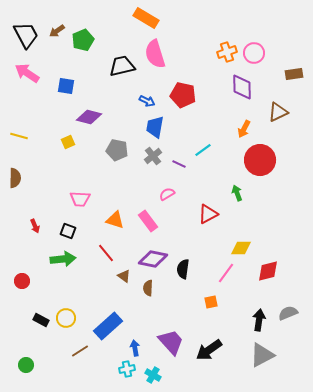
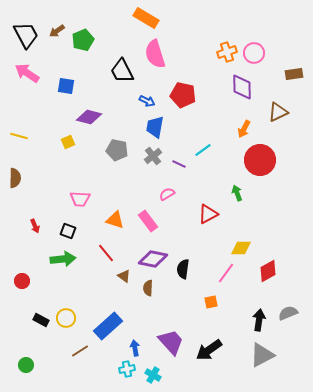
black trapezoid at (122, 66): moved 5 px down; rotated 104 degrees counterclockwise
red diamond at (268, 271): rotated 15 degrees counterclockwise
